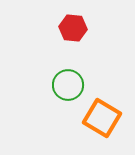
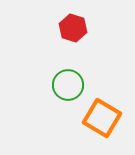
red hexagon: rotated 12 degrees clockwise
